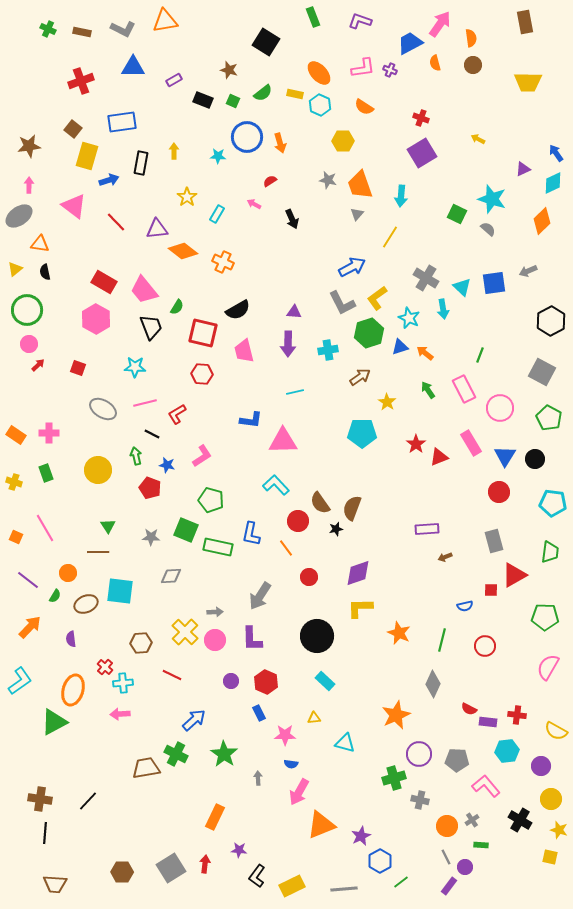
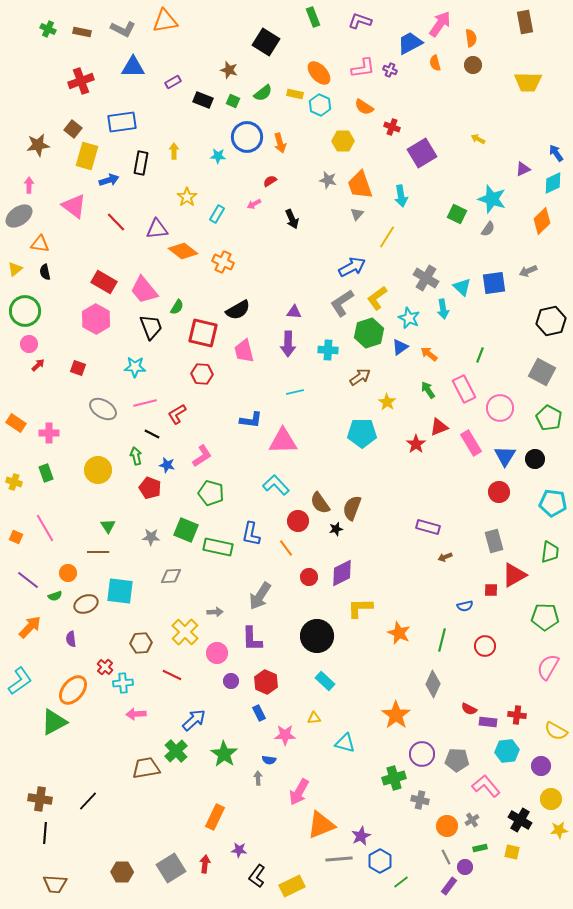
purple rectangle at (174, 80): moved 1 px left, 2 px down
red cross at (421, 118): moved 29 px left, 9 px down
brown star at (29, 146): moved 9 px right, 1 px up
cyan arrow at (401, 196): rotated 15 degrees counterclockwise
pink arrow at (254, 204): rotated 56 degrees counterclockwise
gray semicircle at (488, 229): rotated 84 degrees clockwise
yellow line at (390, 237): moved 3 px left
gray L-shape at (342, 303): rotated 84 degrees clockwise
green circle at (27, 310): moved 2 px left, 1 px down
black hexagon at (551, 321): rotated 16 degrees clockwise
blue triangle at (400, 347): rotated 18 degrees counterclockwise
cyan cross at (328, 350): rotated 12 degrees clockwise
orange arrow at (425, 353): moved 4 px right, 1 px down
orange rectangle at (16, 435): moved 12 px up
red triangle at (439, 457): moved 30 px up
green pentagon at (211, 500): moved 7 px up
purple rectangle at (427, 529): moved 1 px right, 2 px up; rotated 20 degrees clockwise
purple diamond at (358, 573): moved 16 px left; rotated 8 degrees counterclockwise
green semicircle at (55, 596): rotated 40 degrees clockwise
pink circle at (215, 640): moved 2 px right, 13 px down
orange ellipse at (73, 690): rotated 24 degrees clockwise
pink arrow at (120, 714): moved 16 px right
orange star at (396, 715): rotated 12 degrees counterclockwise
green cross at (176, 754): moved 3 px up; rotated 20 degrees clockwise
purple circle at (419, 754): moved 3 px right
blue semicircle at (291, 764): moved 22 px left, 4 px up
yellow star at (559, 830): rotated 24 degrees counterclockwise
green rectangle at (481, 845): moved 1 px left, 3 px down; rotated 16 degrees counterclockwise
yellow square at (550, 857): moved 38 px left, 5 px up
gray line at (344, 889): moved 5 px left, 30 px up
